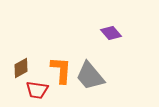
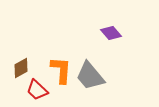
red trapezoid: rotated 35 degrees clockwise
